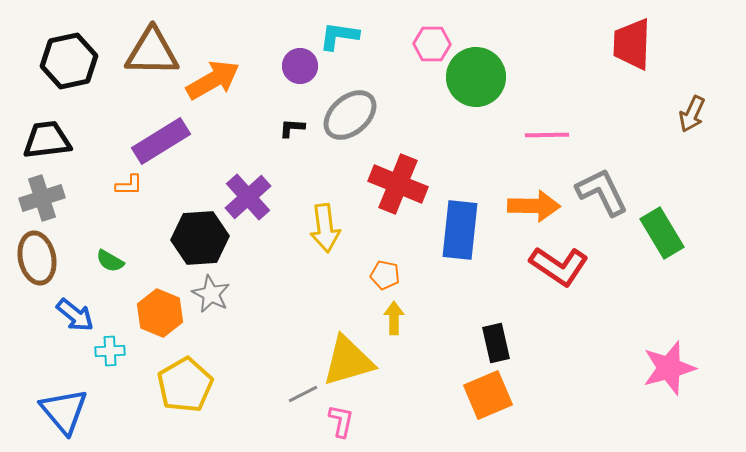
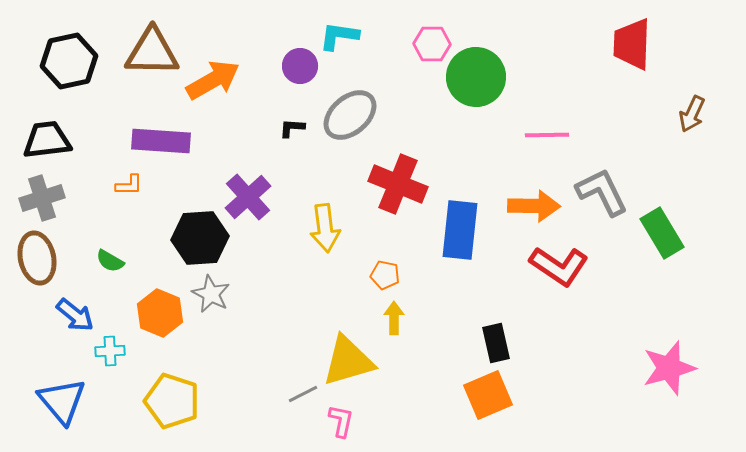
purple rectangle at (161, 141): rotated 36 degrees clockwise
yellow pentagon at (185, 385): moved 13 px left, 16 px down; rotated 24 degrees counterclockwise
blue triangle at (64, 411): moved 2 px left, 10 px up
